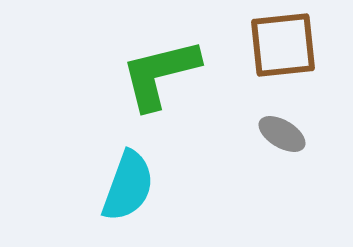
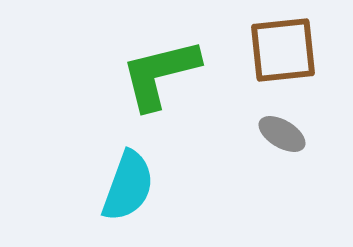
brown square: moved 5 px down
